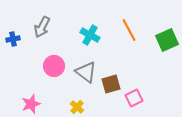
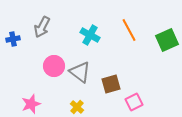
gray triangle: moved 6 px left
pink square: moved 4 px down
